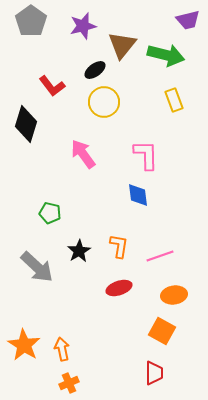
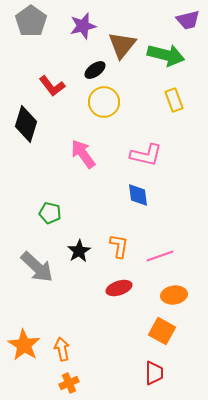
pink L-shape: rotated 104 degrees clockwise
